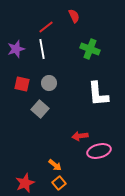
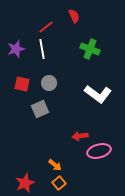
white L-shape: rotated 48 degrees counterclockwise
gray square: rotated 24 degrees clockwise
